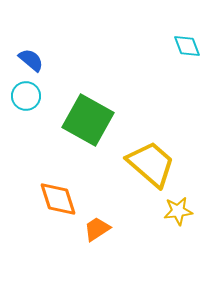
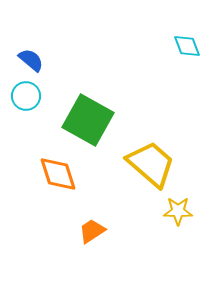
orange diamond: moved 25 px up
yellow star: rotated 8 degrees clockwise
orange trapezoid: moved 5 px left, 2 px down
